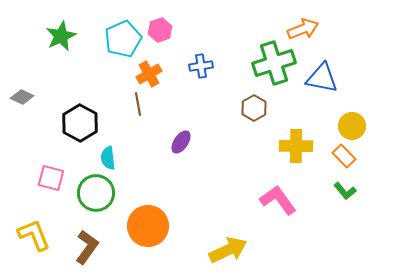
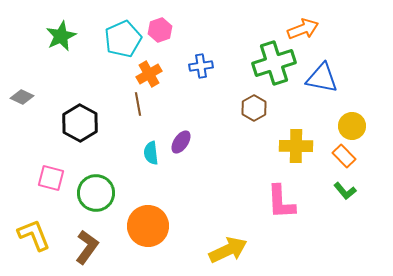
cyan semicircle: moved 43 px right, 5 px up
pink L-shape: moved 3 px right, 2 px down; rotated 147 degrees counterclockwise
